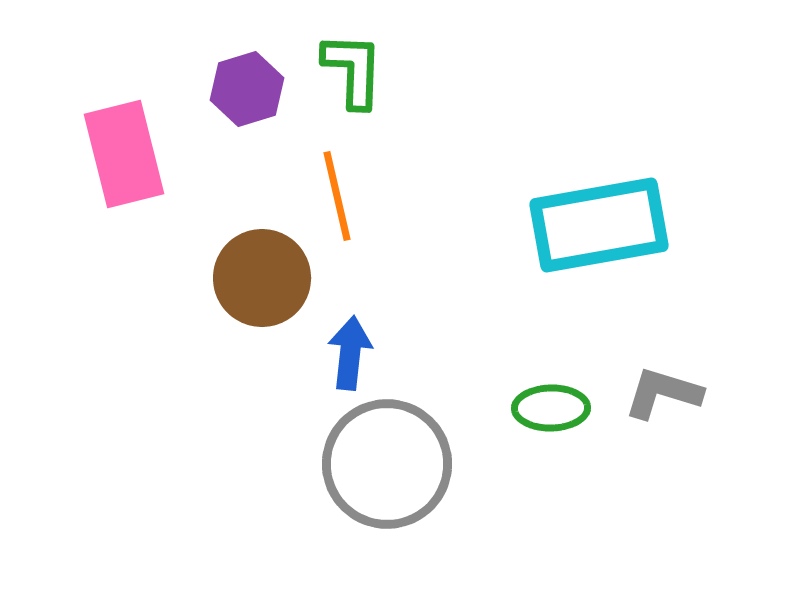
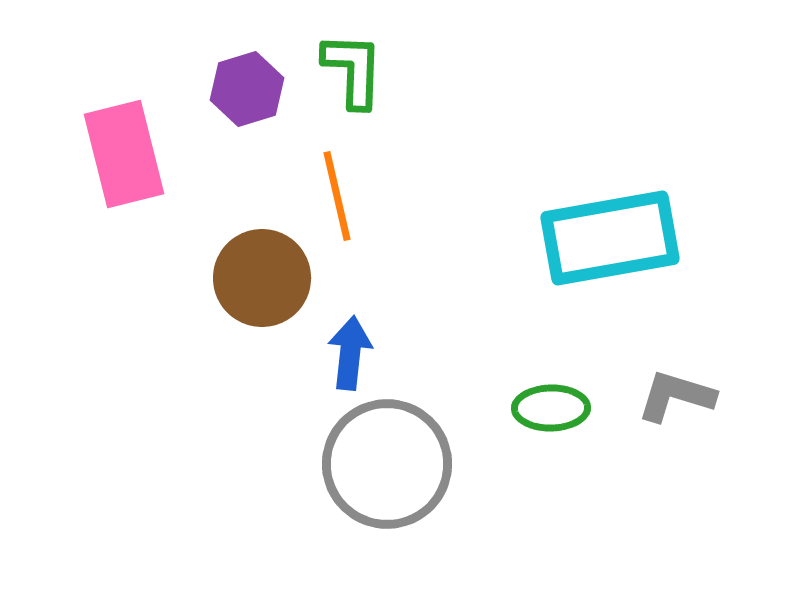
cyan rectangle: moved 11 px right, 13 px down
gray L-shape: moved 13 px right, 3 px down
